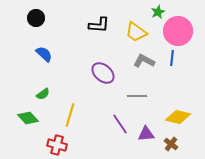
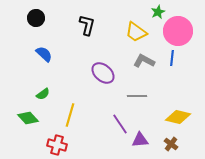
black L-shape: moved 12 px left; rotated 80 degrees counterclockwise
purple triangle: moved 6 px left, 6 px down
